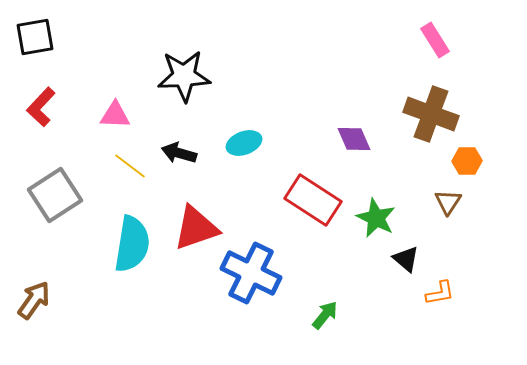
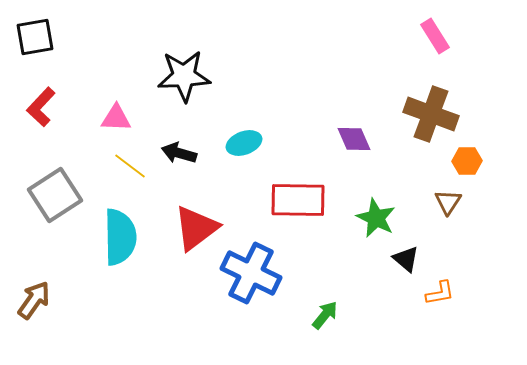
pink rectangle: moved 4 px up
pink triangle: moved 1 px right, 3 px down
red rectangle: moved 15 px left; rotated 32 degrees counterclockwise
red triangle: rotated 18 degrees counterclockwise
cyan semicircle: moved 12 px left, 7 px up; rotated 10 degrees counterclockwise
